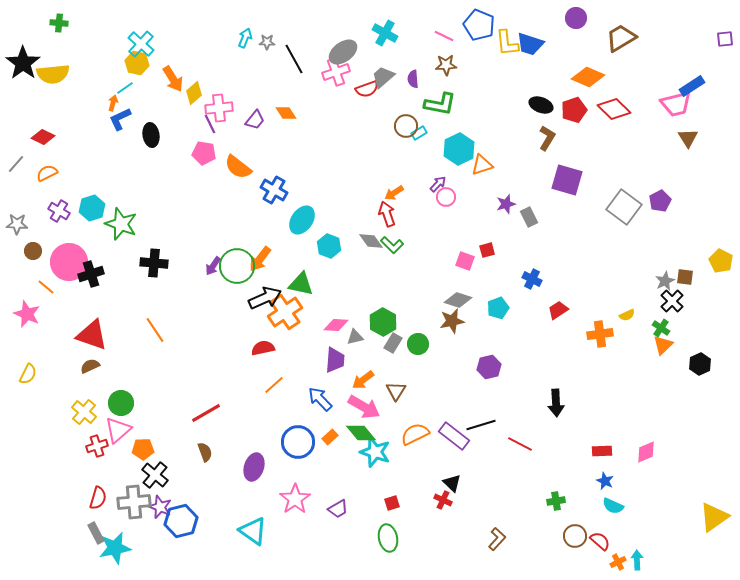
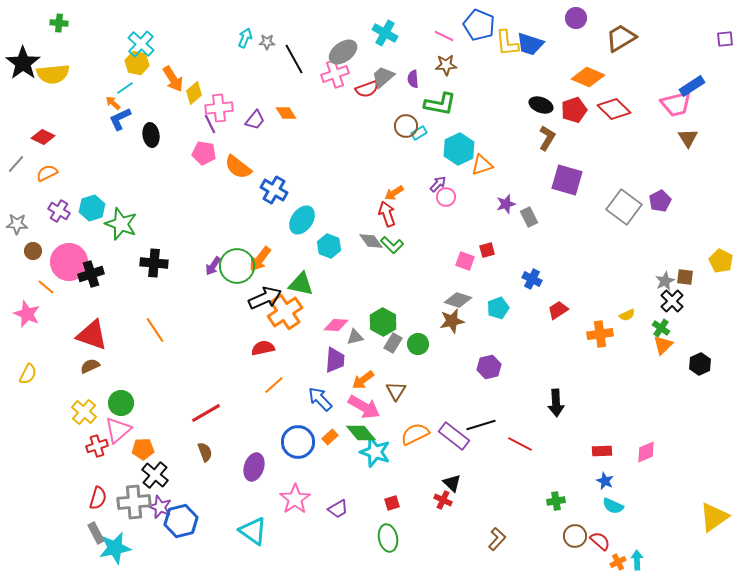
pink cross at (336, 72): moved 1 px left, 2 px down
orange arrow at (113, 103): rotated 63 degrees counterclockwise
